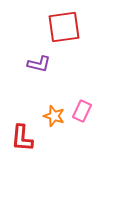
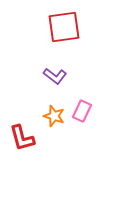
purple L-shape: moved 16 px right, 12 px down; rotated 25 degrees clockwise
red L-shape: rotated 20 degrees counterclockwise
